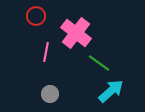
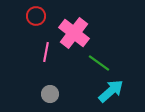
pink cross: moved 2 px left
